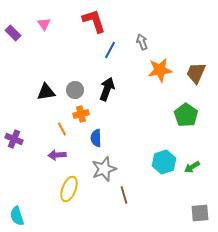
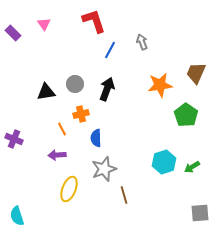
orange star: moved 15 px down
gray circle: moved 6 px up
